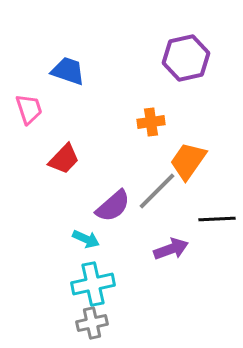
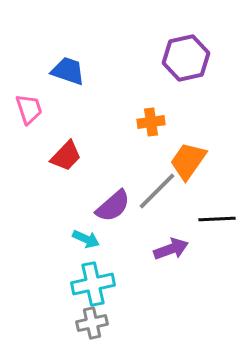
red trapezoid: moved 2 px right, 3 px up
